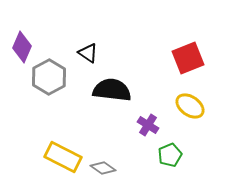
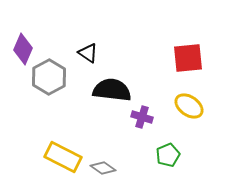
purple diamond: moved 1 px right, 2 px down
red square: rotated 16 degrees clockwise
yellow ellipse: moved 1 px left
purple cross: moved 6 px left, 8 px up; rotated 15 degrees counterclockwise
green pentagon: moved 2 px left
